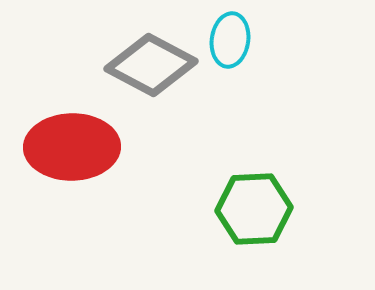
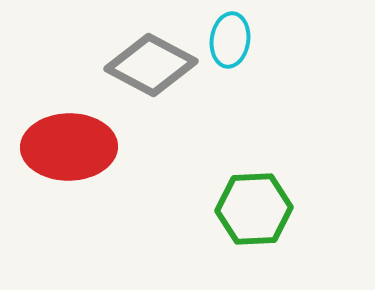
red ellipse: moved 3 px left
